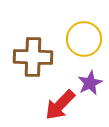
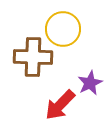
yellow circle: moved 21 px left, 10 px up
